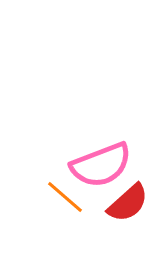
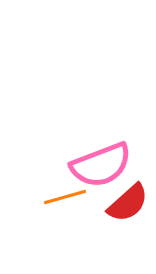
orange line: rotated 57 degrees counterclockwise
